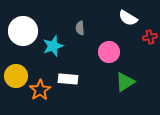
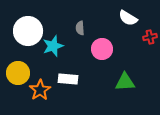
white circle: moved 5 px right
pink circle: moved 7 px left, 3 px up
yellow circle: moved 2 px right, 3 px up
green triangle: rotated 30 degrees clockwise
